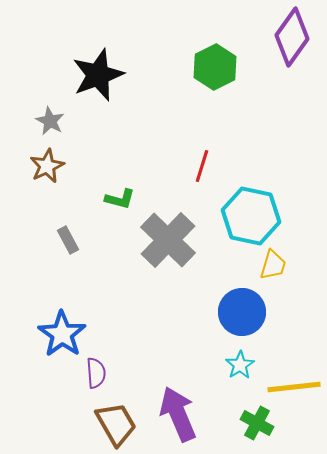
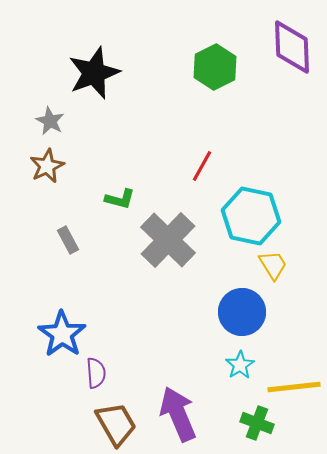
purple diamond: moved 10 px down; rotated 38 degrees counterclockwise
black star: moved 4 px left, 2 px up
red line: rotated 12 degrees clockwise
yellow trapezoid: rotated 48 degrees counterclockwise
green cross: rotated 8 degrees counterclockwise
